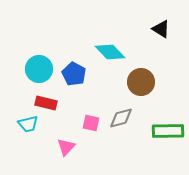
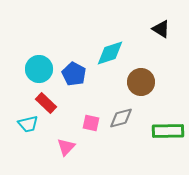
cyan diamond: moved 1 px down; rotated 64 degrees counterclockwise
red rectangle: rotated 30 degrees clockwise
